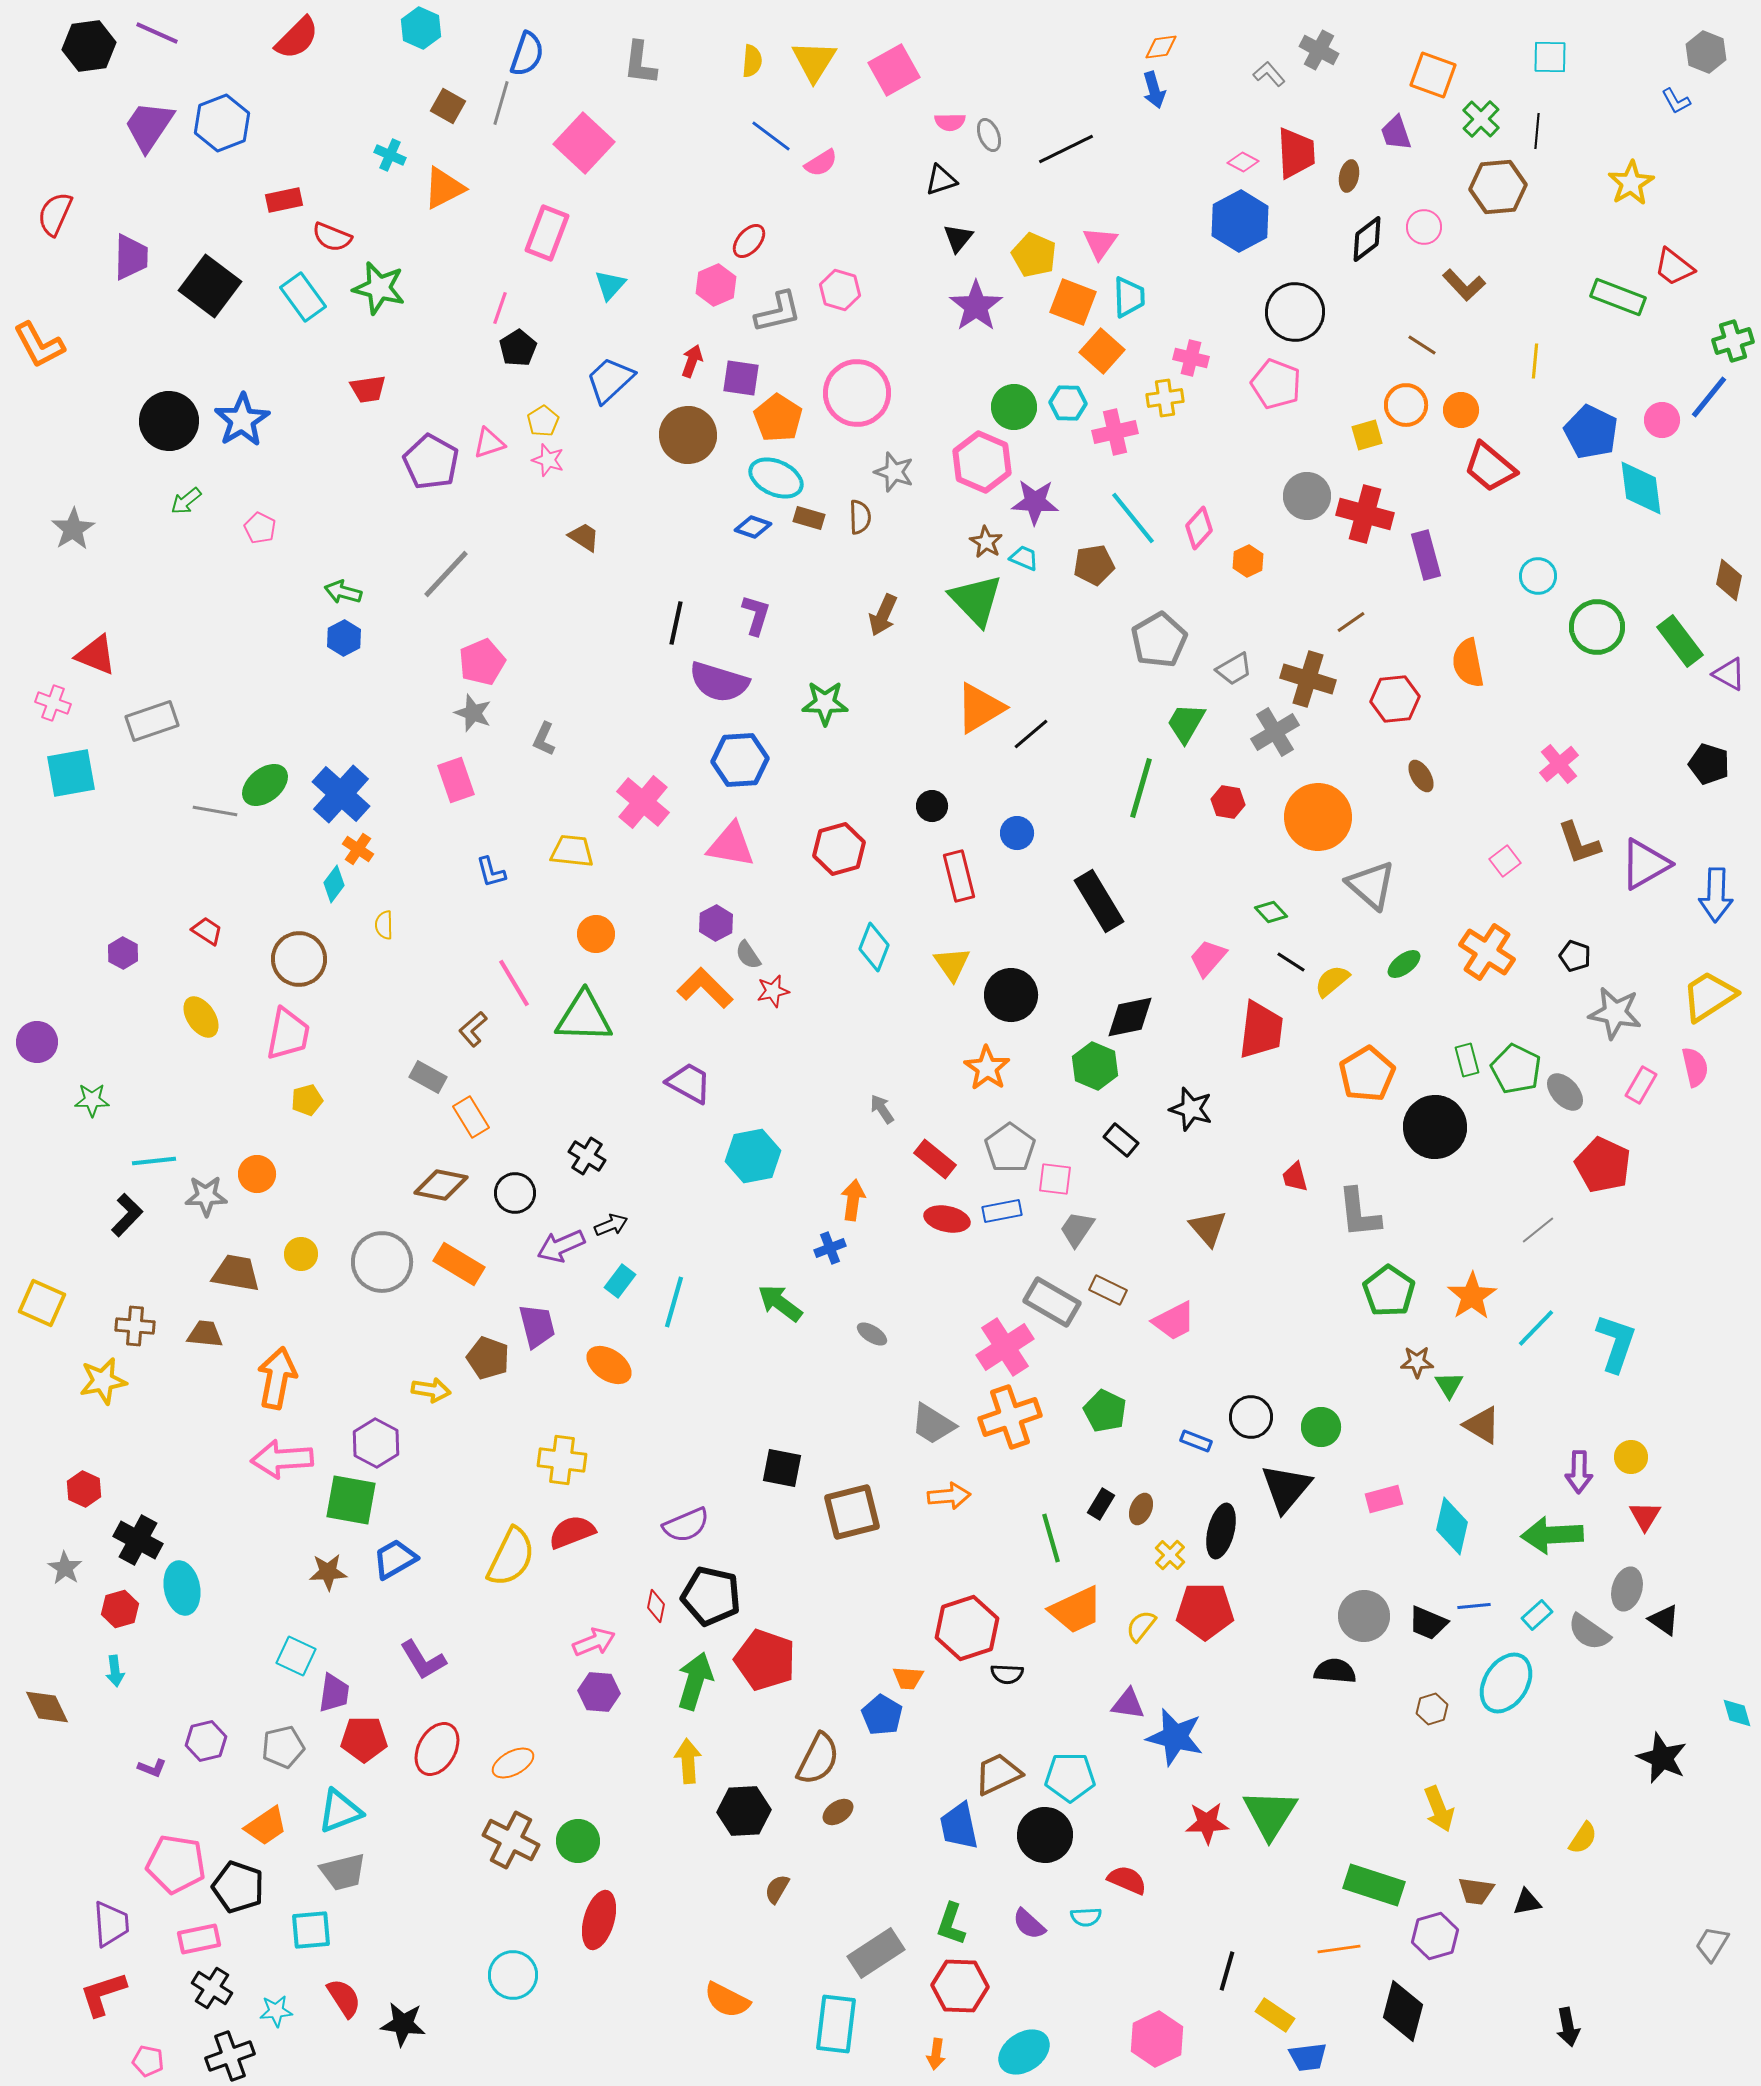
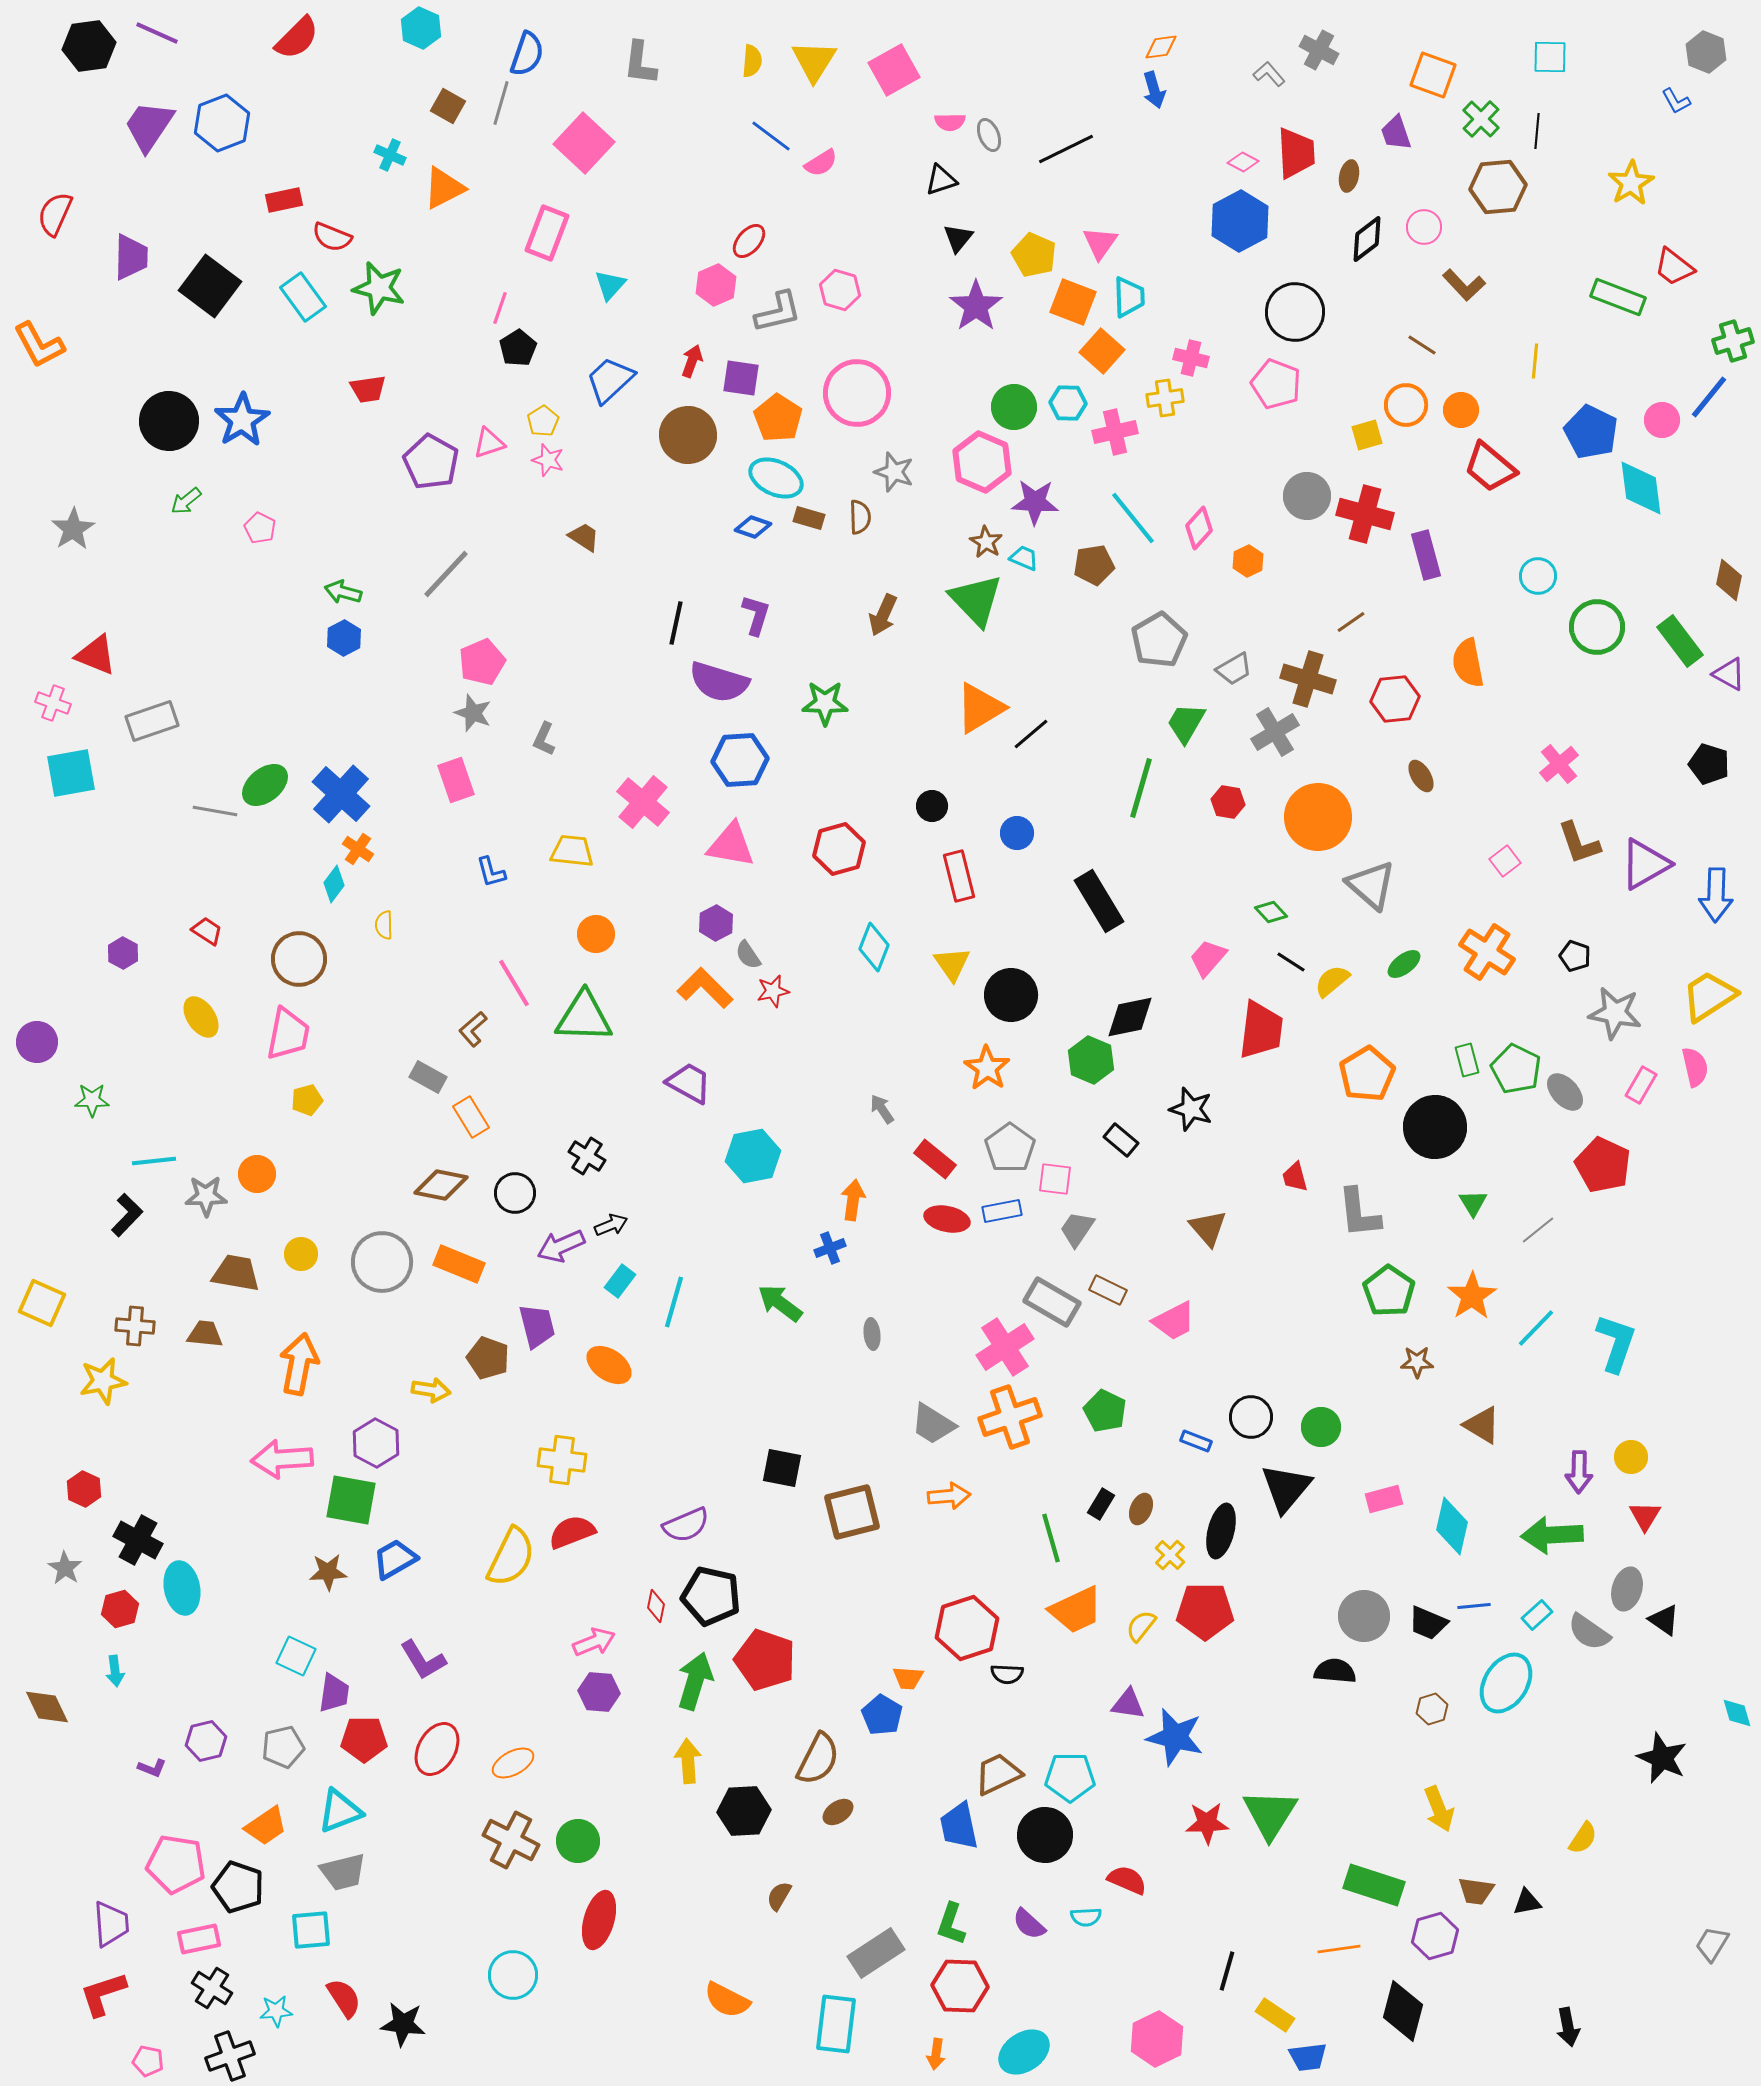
green hexagon at (1095, 1066): moved 4 px left, 6 px up
orange rectangle at (459, 1264): rotated 9 degrees counterclockwise
gray ellipse at (872, 1334): rotated 52 degrees clockwise
orange arrow at (277, 1378): moved 22 px right, 14 px up
green triangle at (1449, 1385): moved 24 px right, 182 px up
brown semicircle at (777, 1889): moved 2 px right, 7 px down
